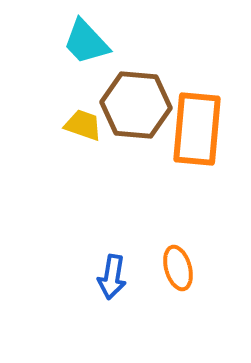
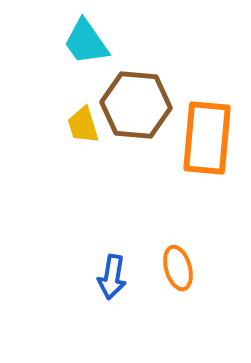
cyan trapezoid: rotated 8 degrees clockwise
yellow trapezoid: rotated 126 degrees counterclockwise
orange rectangle: moved 10 px right, 9 px down
